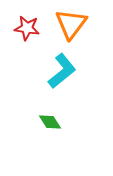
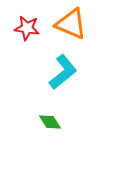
orange triangle: rotated 44 degrees counterclockwise
cyan L-shape: moved 1 px right, 1 px down
